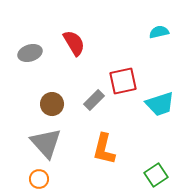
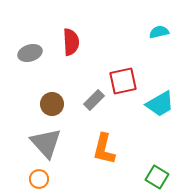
red semicircle: moved 3 px left, 1 px up; rotated 28 degrees clockwise
cyan trapezoid: rotated 12 degrees counterclockwise
green square: moved 1 px right, 2 px down; rotated 25 degrees counterclockwise
